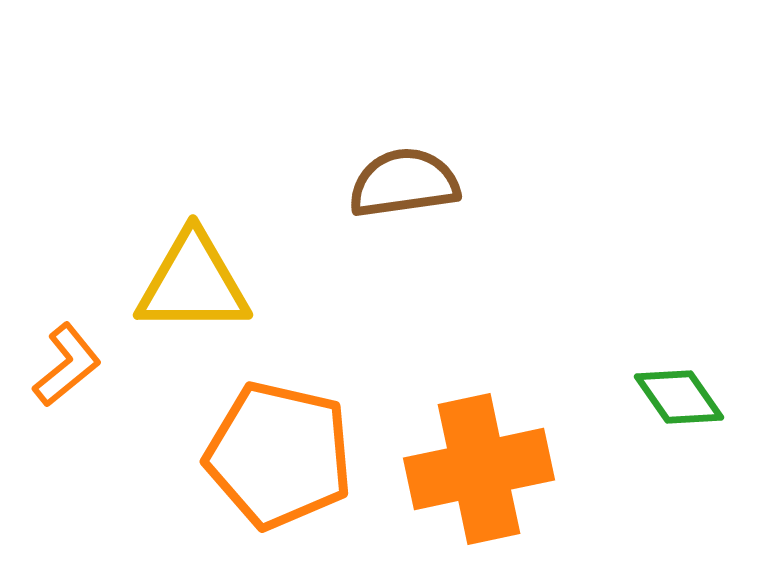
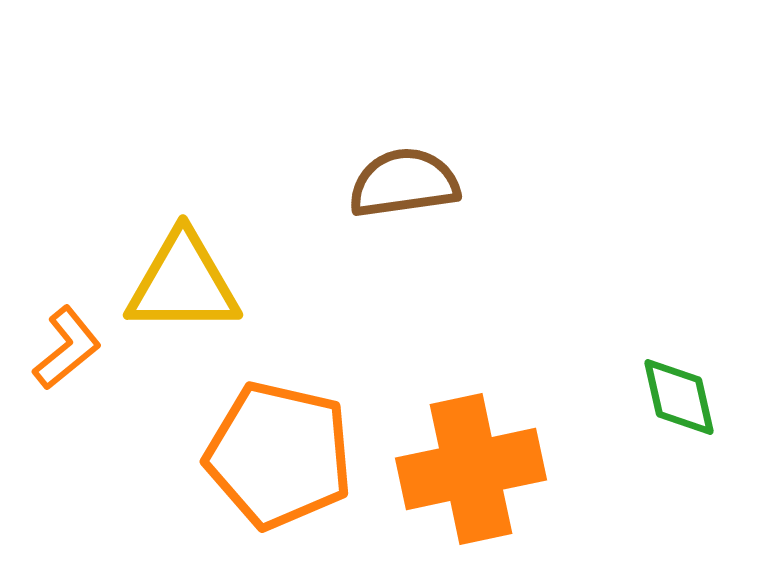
yellow triangle: moved 10 px left
orange L-shape: moved 17 px up
green diamond: rotated 22 degrees clockwise
orange cross: moved 8 px left
